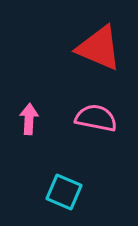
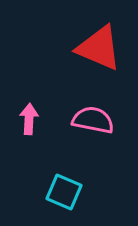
pink semicircle: moved 3 px left, 2 px down
